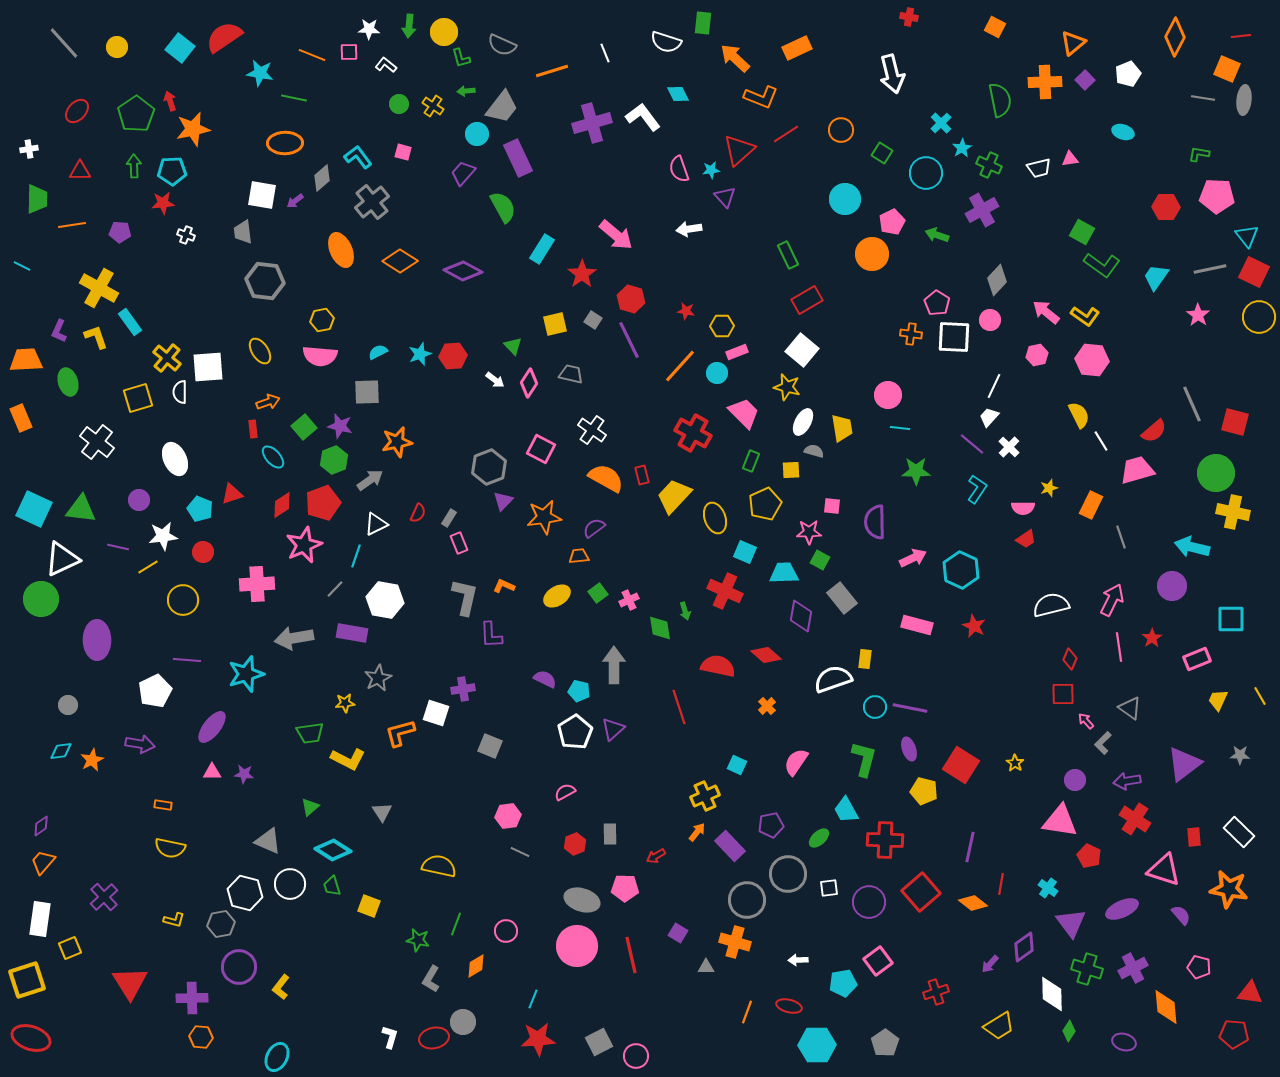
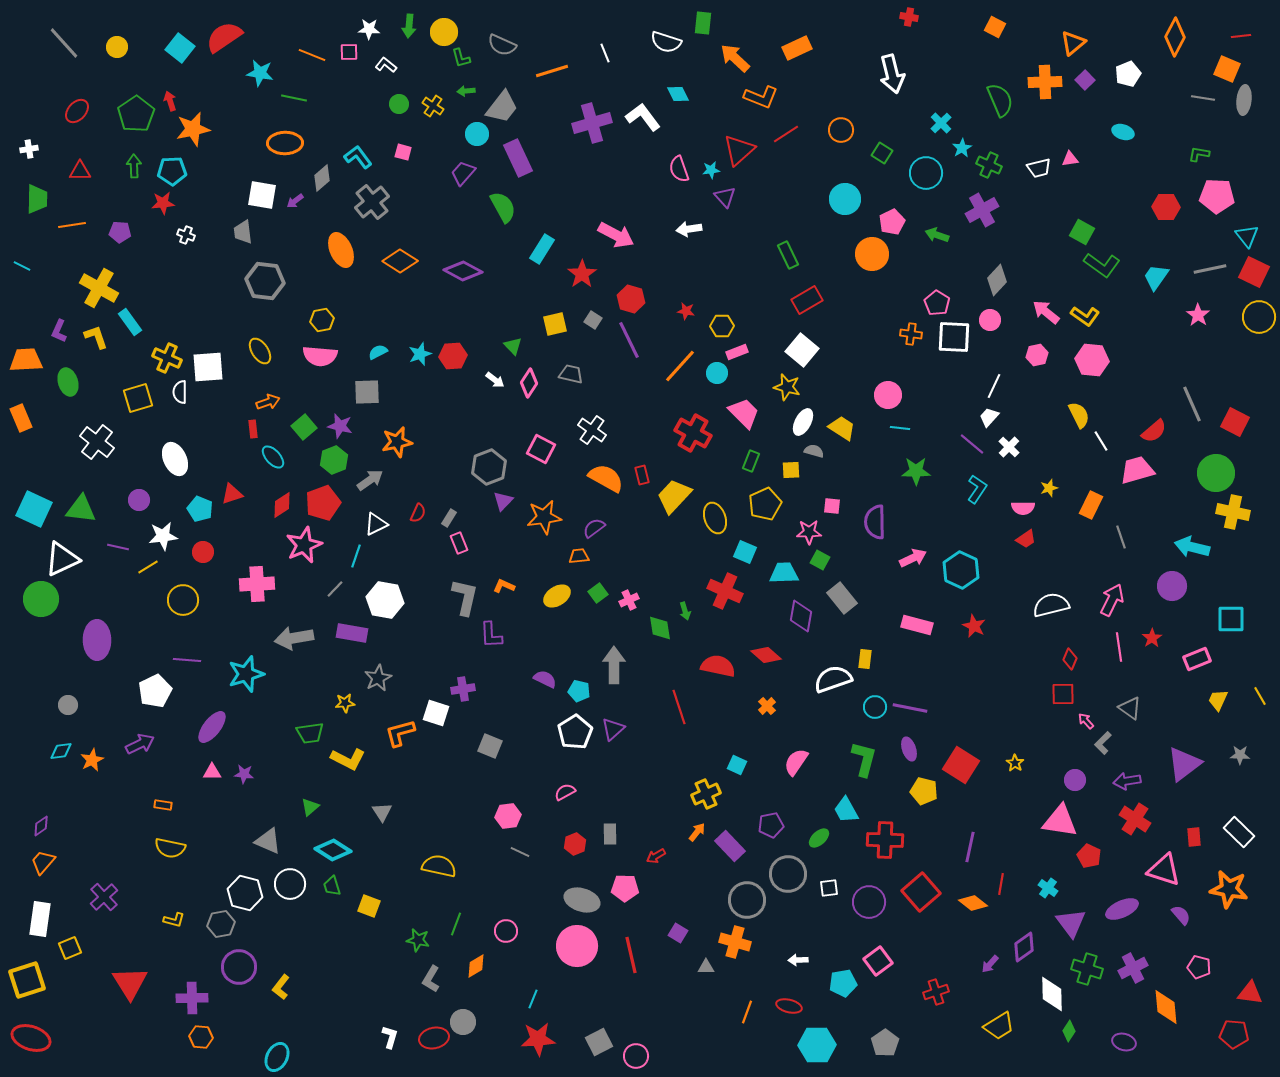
green semicircle at (1000, 100): rotated 12 degrees counterclockwise
pink arrow at (616, 235): rotated 12 degrees counterclockwise
yellow cross at (167, 358): rotated 16 degrees counterclockwise
red square at (1235, 422): rotated 12 degrees clockwise
yellow trapezoid at (842, 428): rotated 48 degrees counterclockwise
purple arrow at (140, 744): rotated 36 degrees counterclockwise
yellow cross at (705, 796): moved 1 px right, 2 px up
